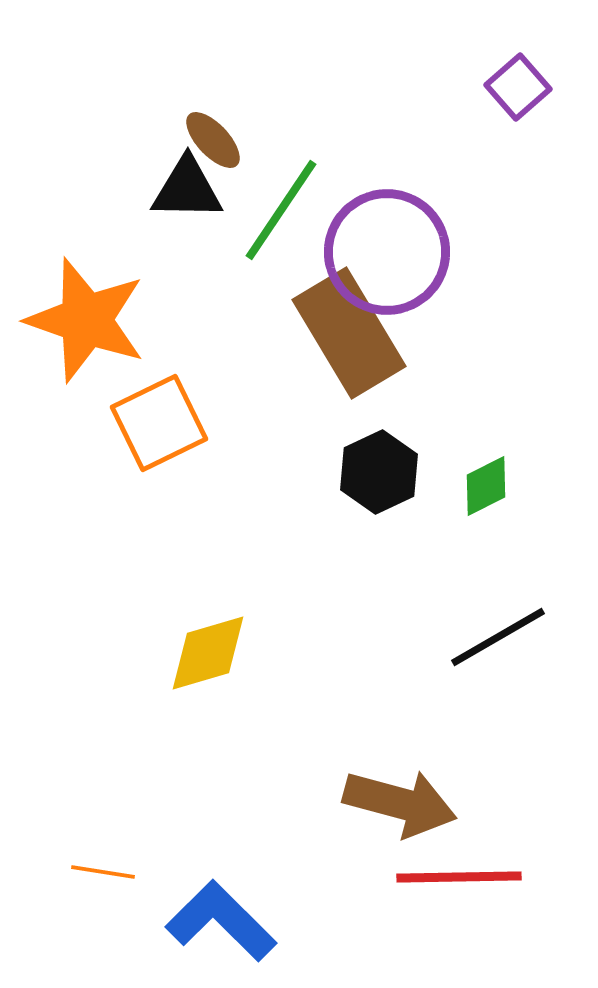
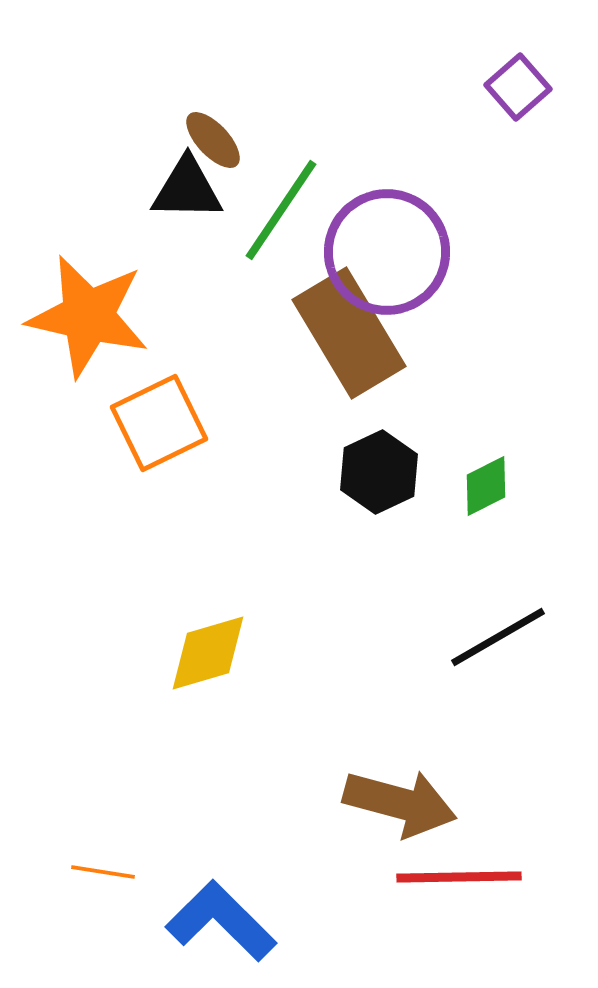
orange star: moved 2 px right, 4 px up; rotated 6 degrees counterclockwise
